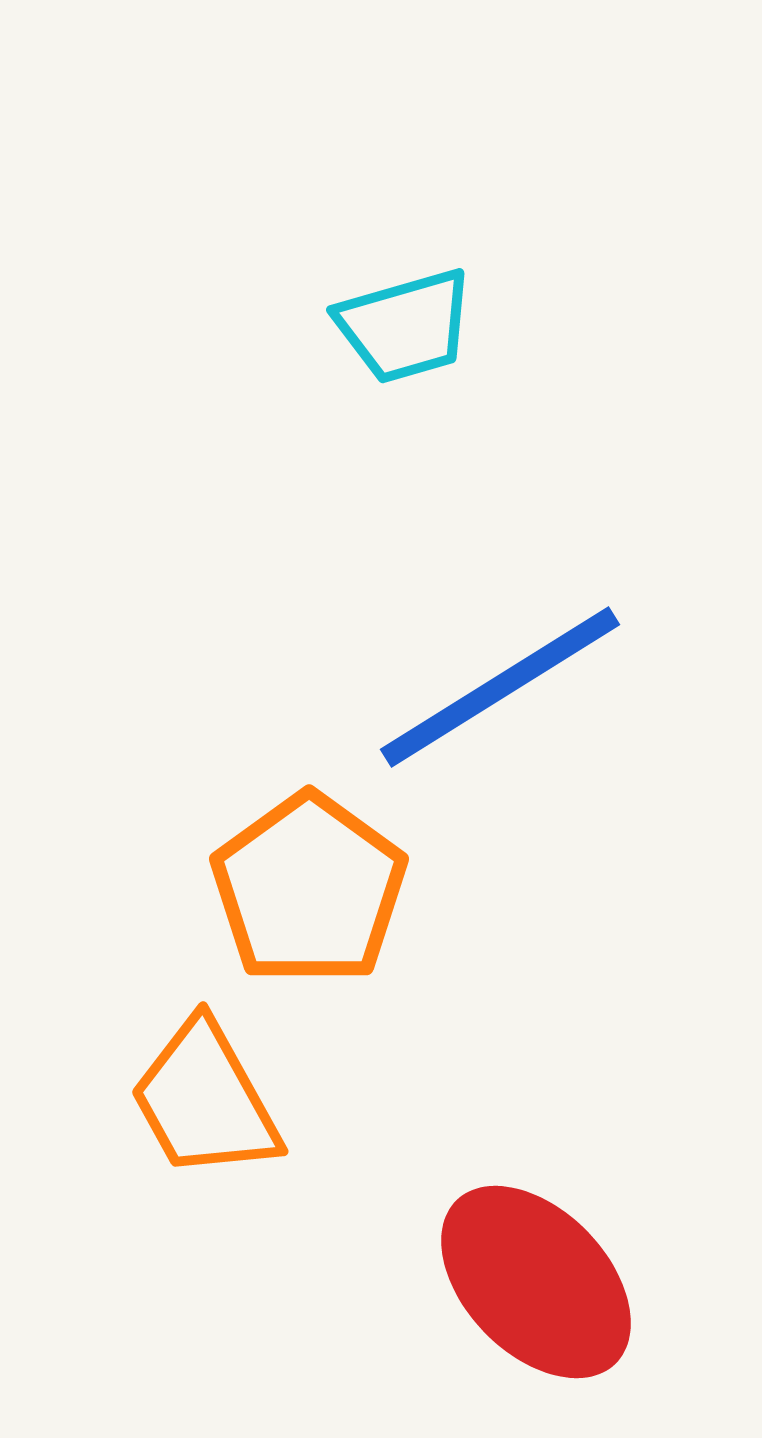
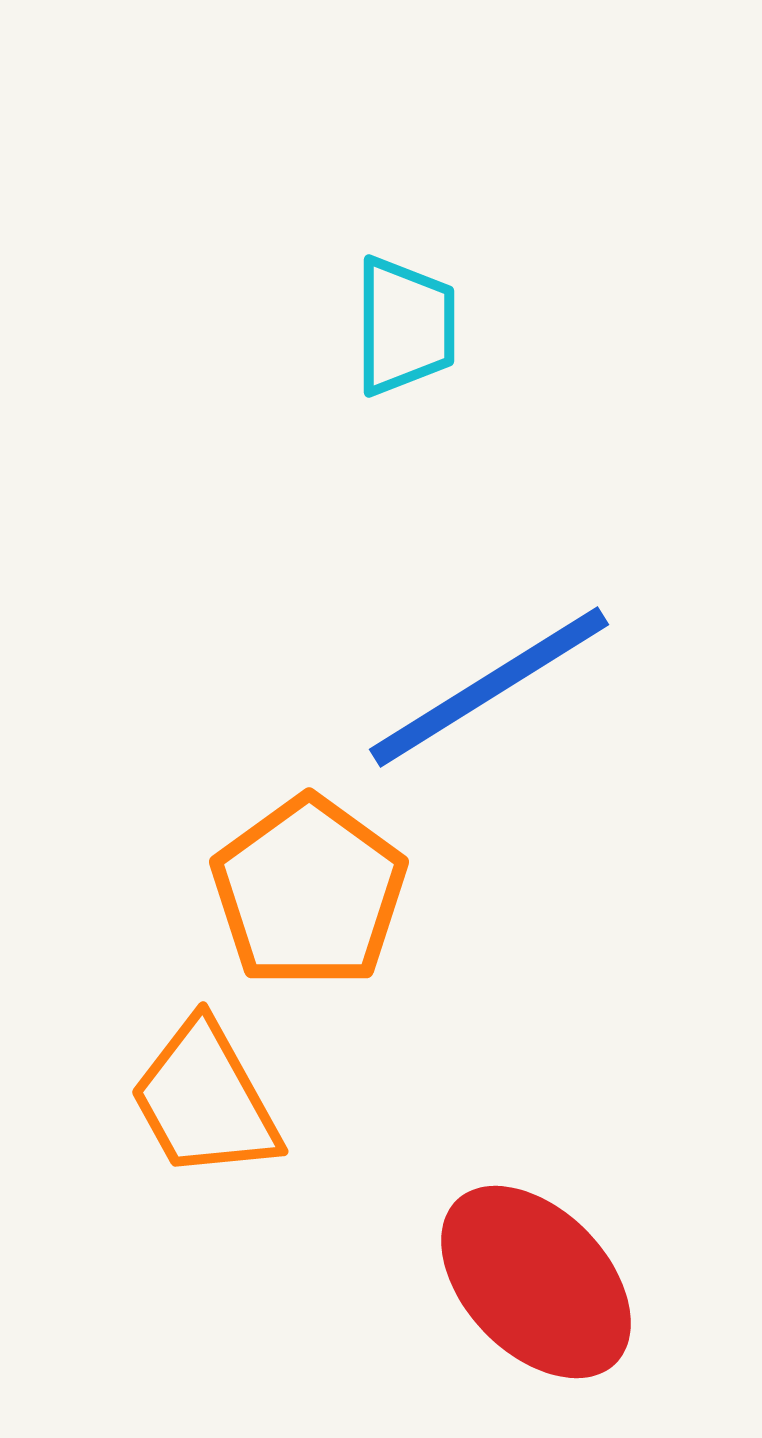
cyan trapezoid: rotated 74 degrees counterclockwise
blue line: moved 11 px left
orange pentagon: moved 3 px down
